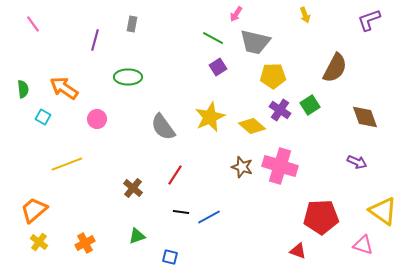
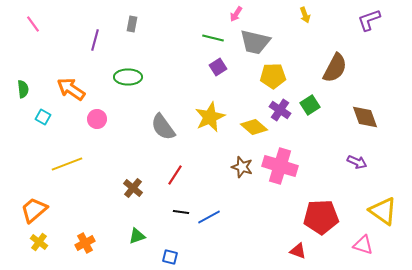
green line: rotated 15 degrees counterclockwise
orange arrow: moved 7 px right, 1 px down
yellow diamond: moved 2 px right, 1 px down
